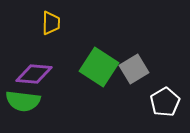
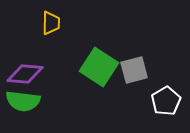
gray square: moved 1 px down; rotated 16 degrees clockwise
purple diamond: moved 9 px left
white pentagon: moved 1 px right, 1 px up
